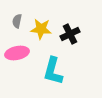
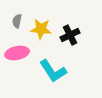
black cross: moved 1 px down
cyan L-shape: rotated 48 degrees counterclockwise
